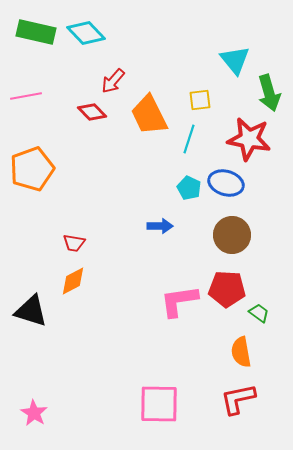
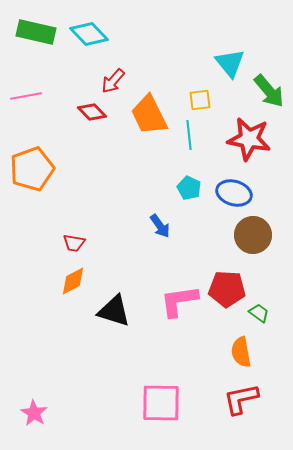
cyan diamond: moved 3 px right, 1 px down
cyan triangle: moved 5 px left, 3 px down
green arrow: moved 2 px up; rotated 24 degrees counterclockwise
cyan line: moved 4 px up; rotated 24 degrees counterclockwise
blue ellipse: moved 8 px right, 10 px down
blue arrow: rotated 55 degrees clockwise
brown circle: moved 21 px right
black triangle: moved 83 px right
red L-shape: moved 3 px right
pink square: moved 2 px right, 1 px up
